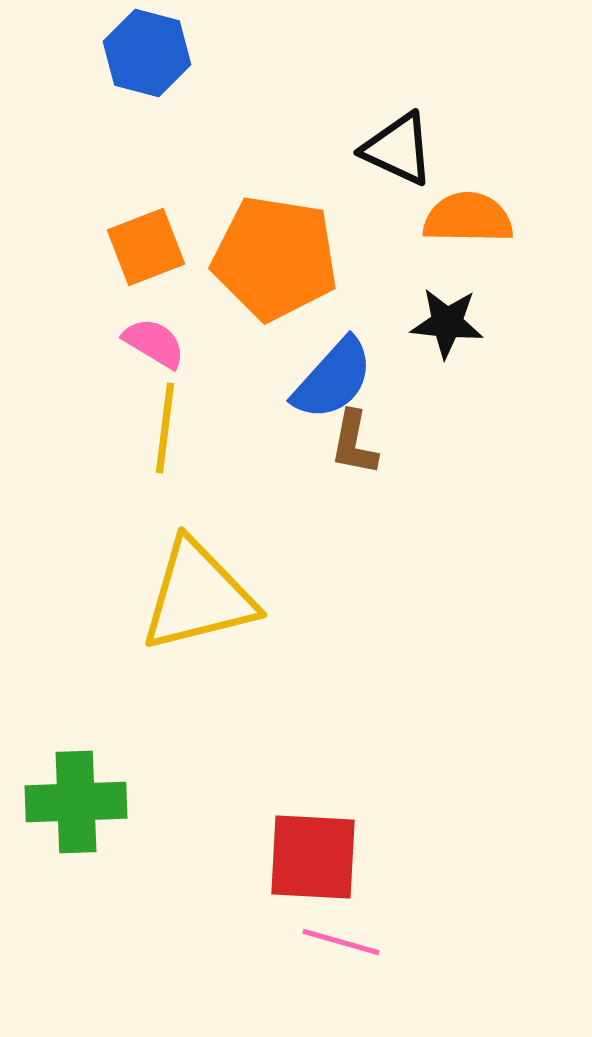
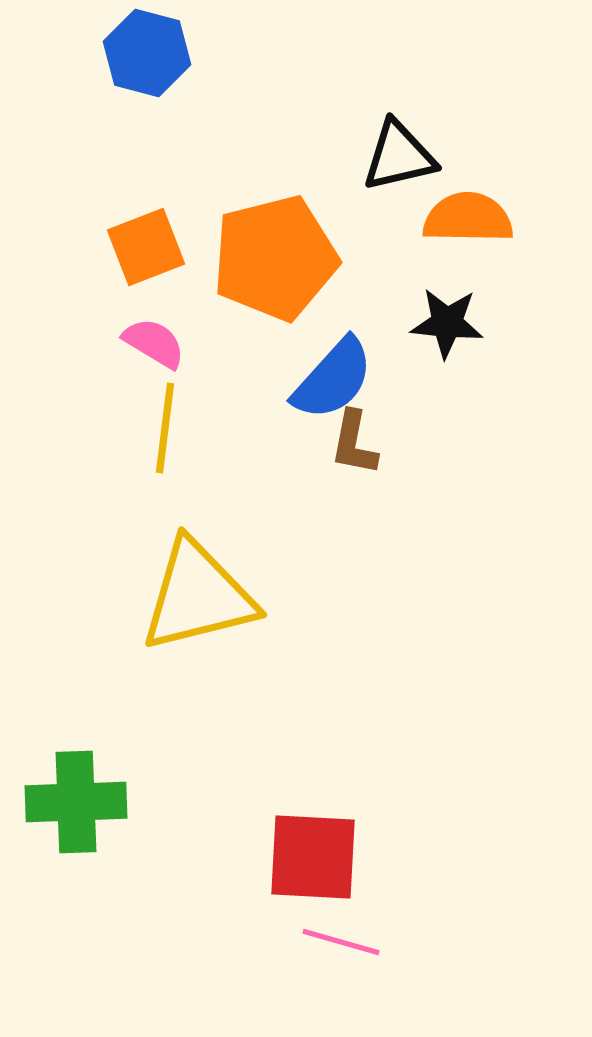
black triangle: moved 1 px right, 7 px down; rotated 38 degrees counterclockwise
orange pentagon: rotated 23 degrees counterclockwise
